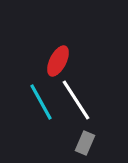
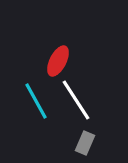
cyan line: moved 5 px left, 1 px up
